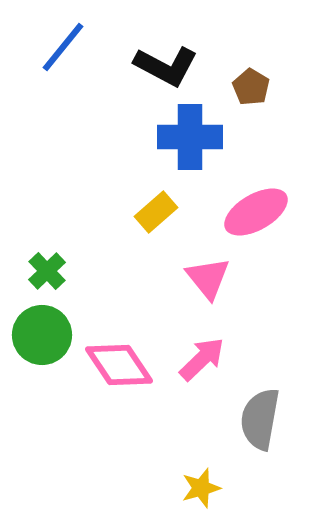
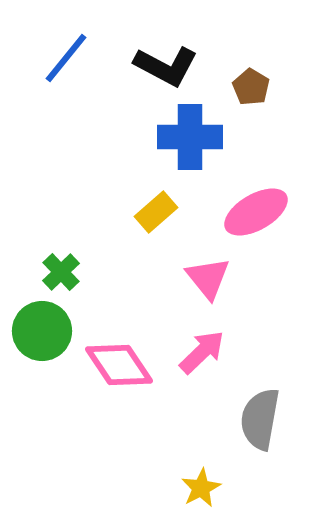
blue line: moved 3 px right, 11 px down
green cross: moved 14 px right, 1 px down
green circle: moved 4 px up
pink arrow: moved 7 px up
yellow star: rotated 12 degrees counterclockwise
